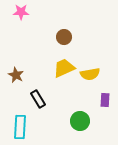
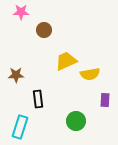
brown circle: moved 20 px left, 7 px up
yellow trapezoid: moved 2 px right, 7 px up
brown star: rotated 28 degrees counterclockwise
black rectangle: rotated 24 degrees clockwise
green circle: moved 4 px left
cyan rectangle: rotated 15 degrees clockwise
